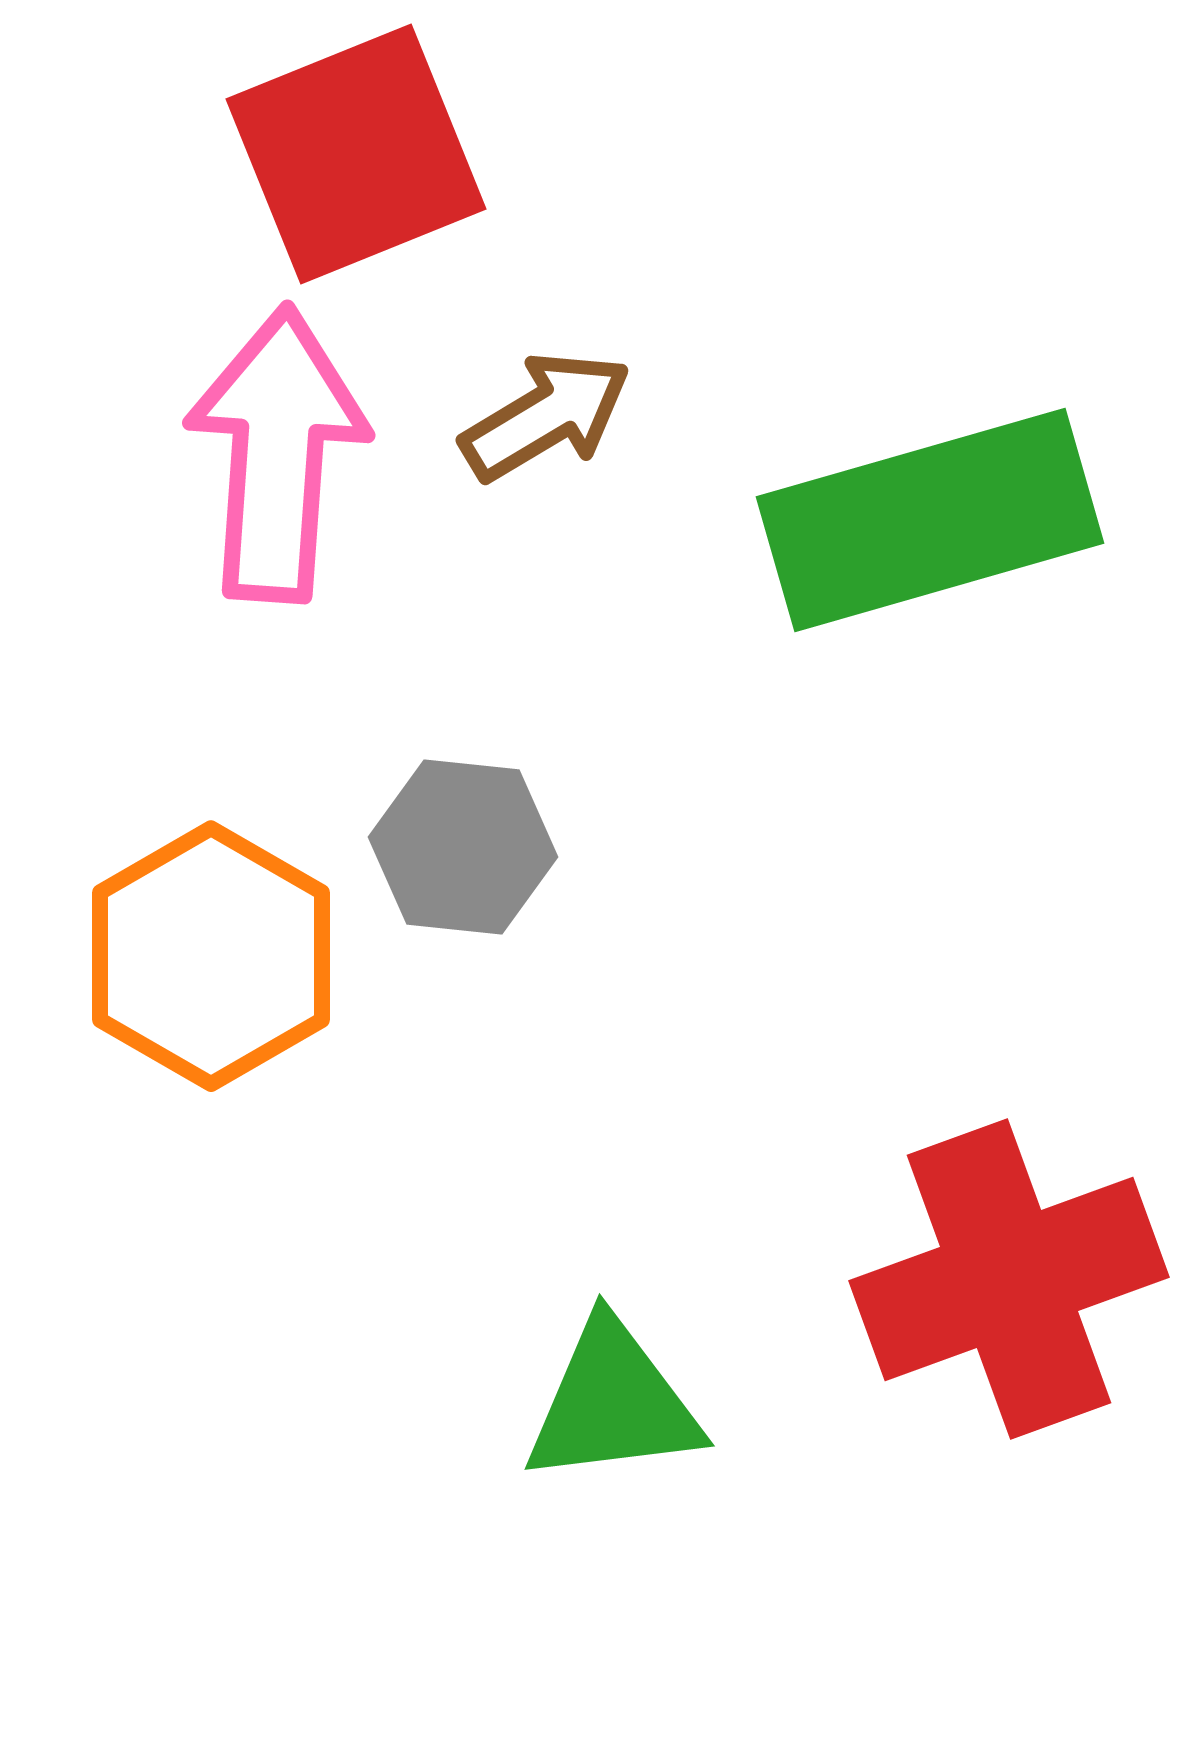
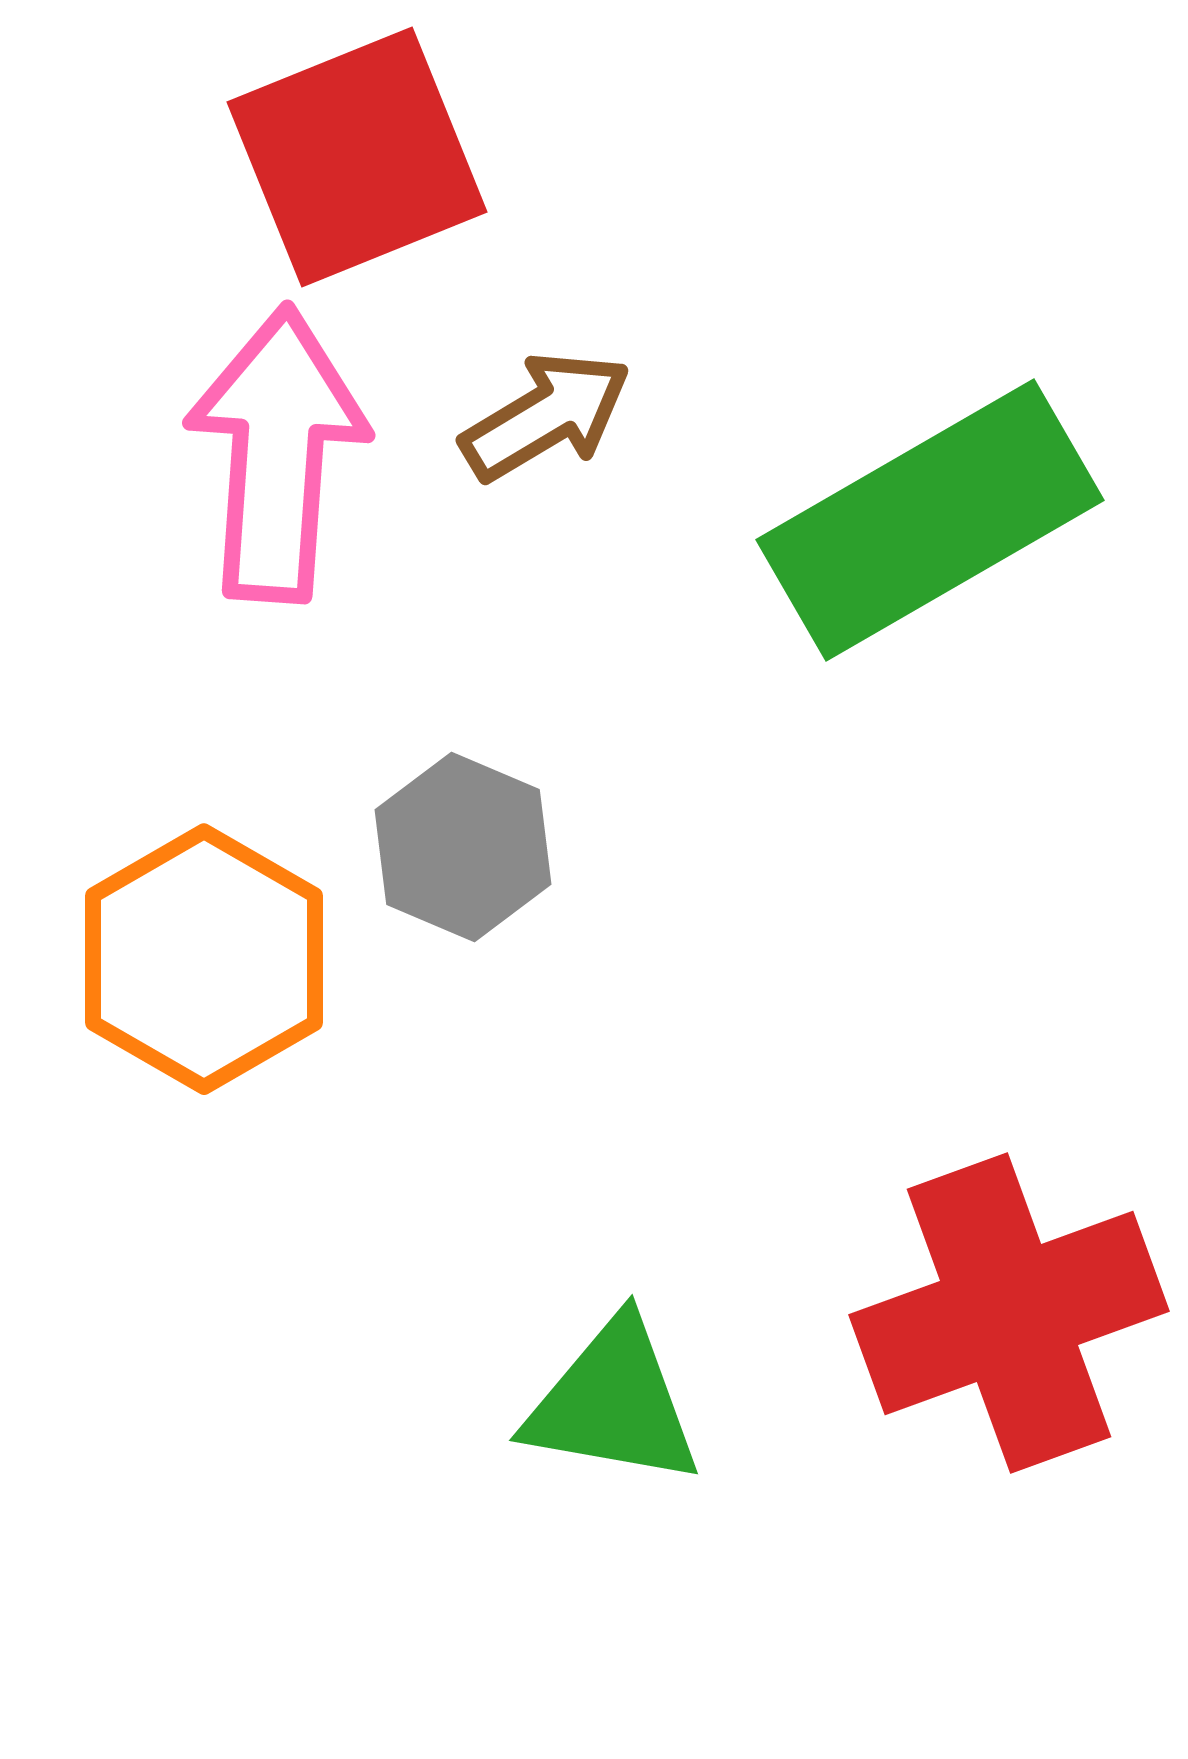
red square: moved 1 px right, 3 px down
green rectangle: rotated 14 degrees counterclockwise
gray hexagon: rotated 17 degrees clockwise
orange hexagon: moved 7 px left, 3 px down
red cross: moved 34 px down
green triangle: rotated 17 degrees clockwise
